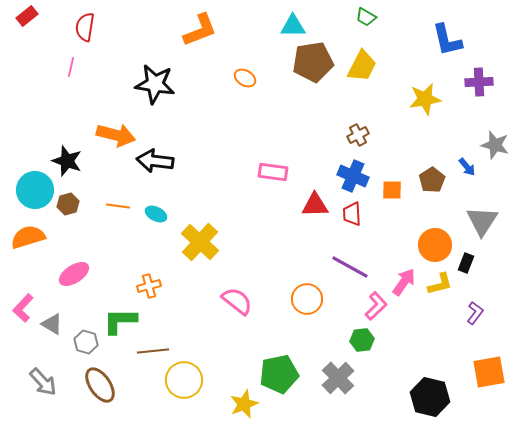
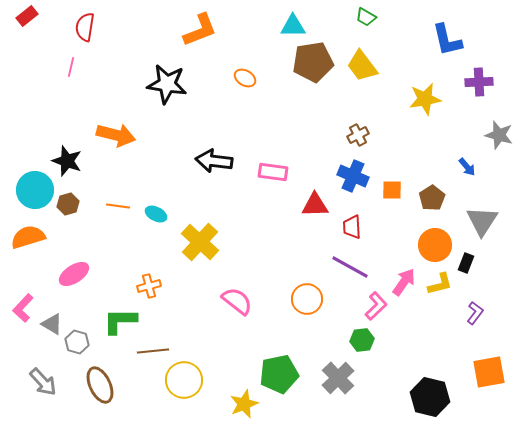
yellow trapezoid at (362, 66): rotated 116 degrees clockwise
black star at (155, 84): moved 12 px right
gray star at (495, 145): moved 4 px right, 10 px up
black arrow at (155, 161): moved 59 px right
brown pentagon at (432, 180): moved 18 px down
red trapezoid at (352, 214): moved 13 px down
gray hexagon at (86, 342): moved 9 px left
brown ellipse at (100, 385): rotated 9 degrees clockwise
